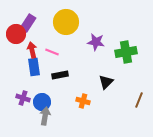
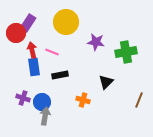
red circle: moved 1 px up
orange cross: moved 1 px up
